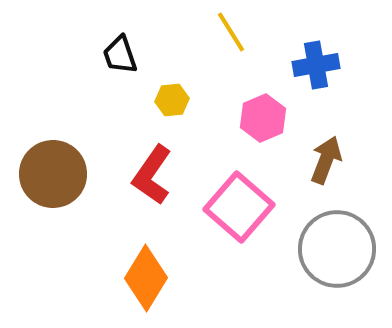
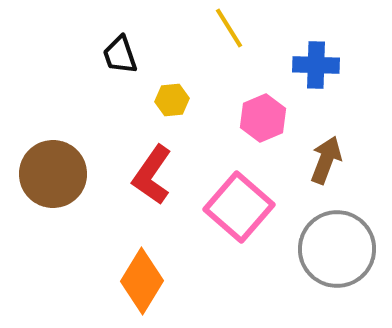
yellow line: moved 2 px left, 4 px up
blue cross: rotated 12 degrees clockwise
orange diamond: moved 4 px left, 3 px down
